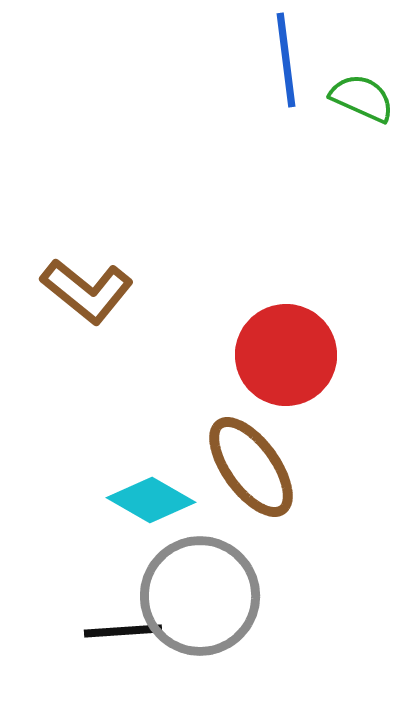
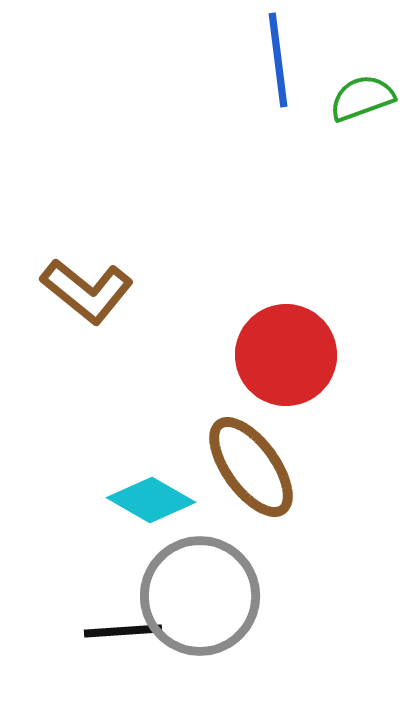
blue line: moved 8 px left
green semicircle: rotated 44 degrees counterclockwise
